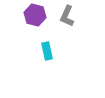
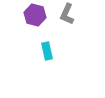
gray L-shape: moved 2 px up
